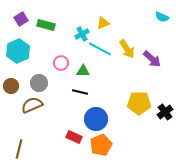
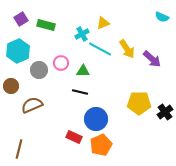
gray circle: moved 13 px up
